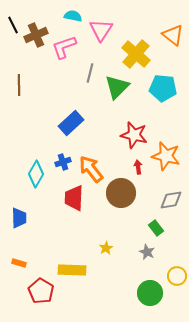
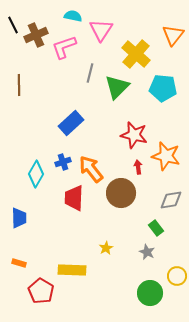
orange triangle: rotated 30 degrees clockwise
